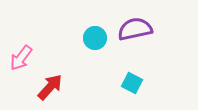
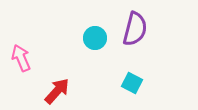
purple semicircle: rotated 116 degrees clockwise
pink arrow: rotated 120 degrees clockwise
red arrow: moved 7 px right, 4 px down
